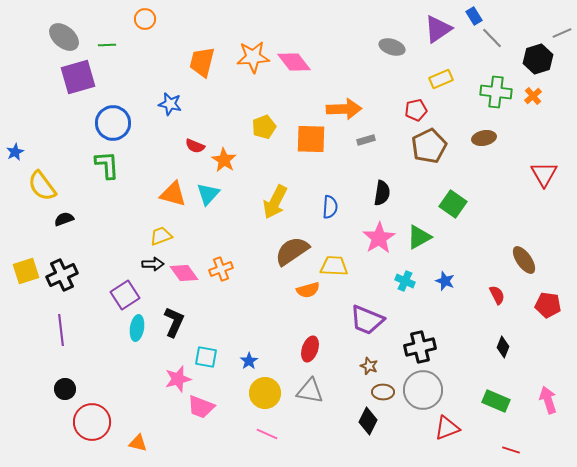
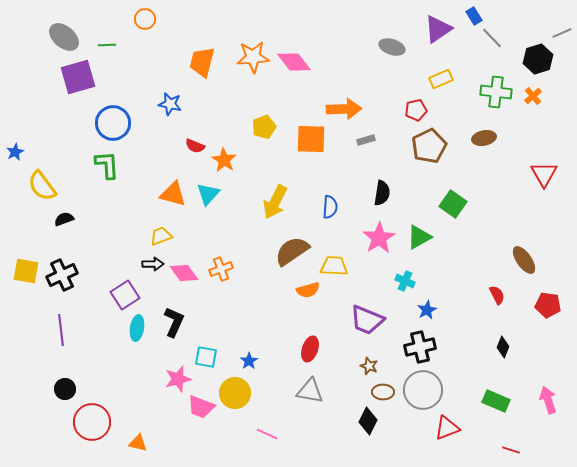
yellow square at (26, 271): rotated 28 degrees clockwise
blue star at (445, 281): moved 18 px left, 29 px down; rotated 24 degrees clockwise
yellow circle at (265, 393): moved 30 px left
